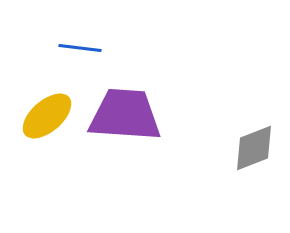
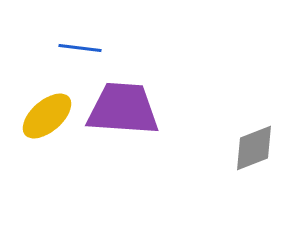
purple trapezoid: moved 2 px left, 6 px up
